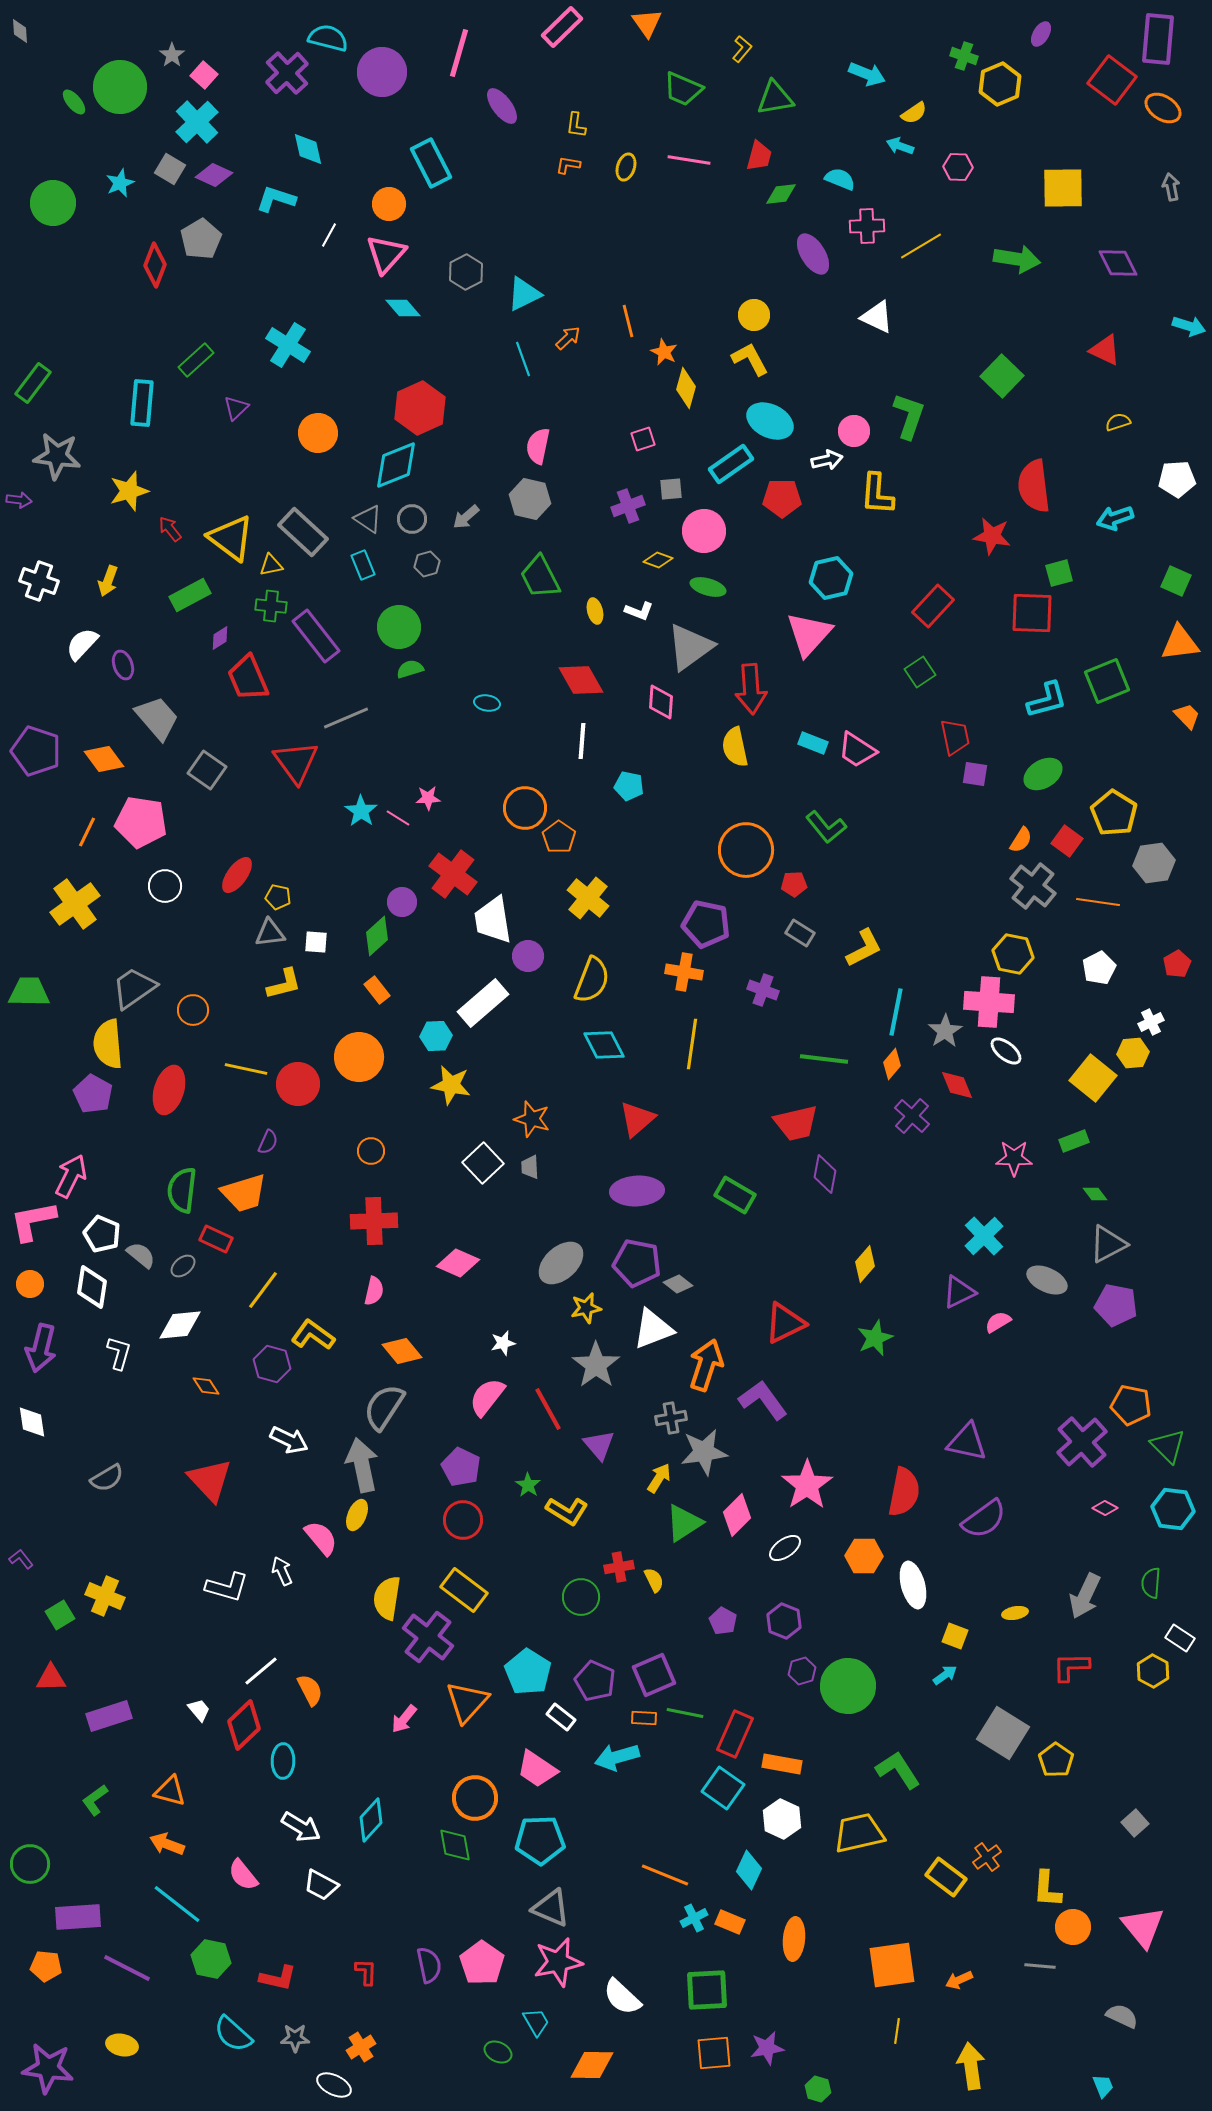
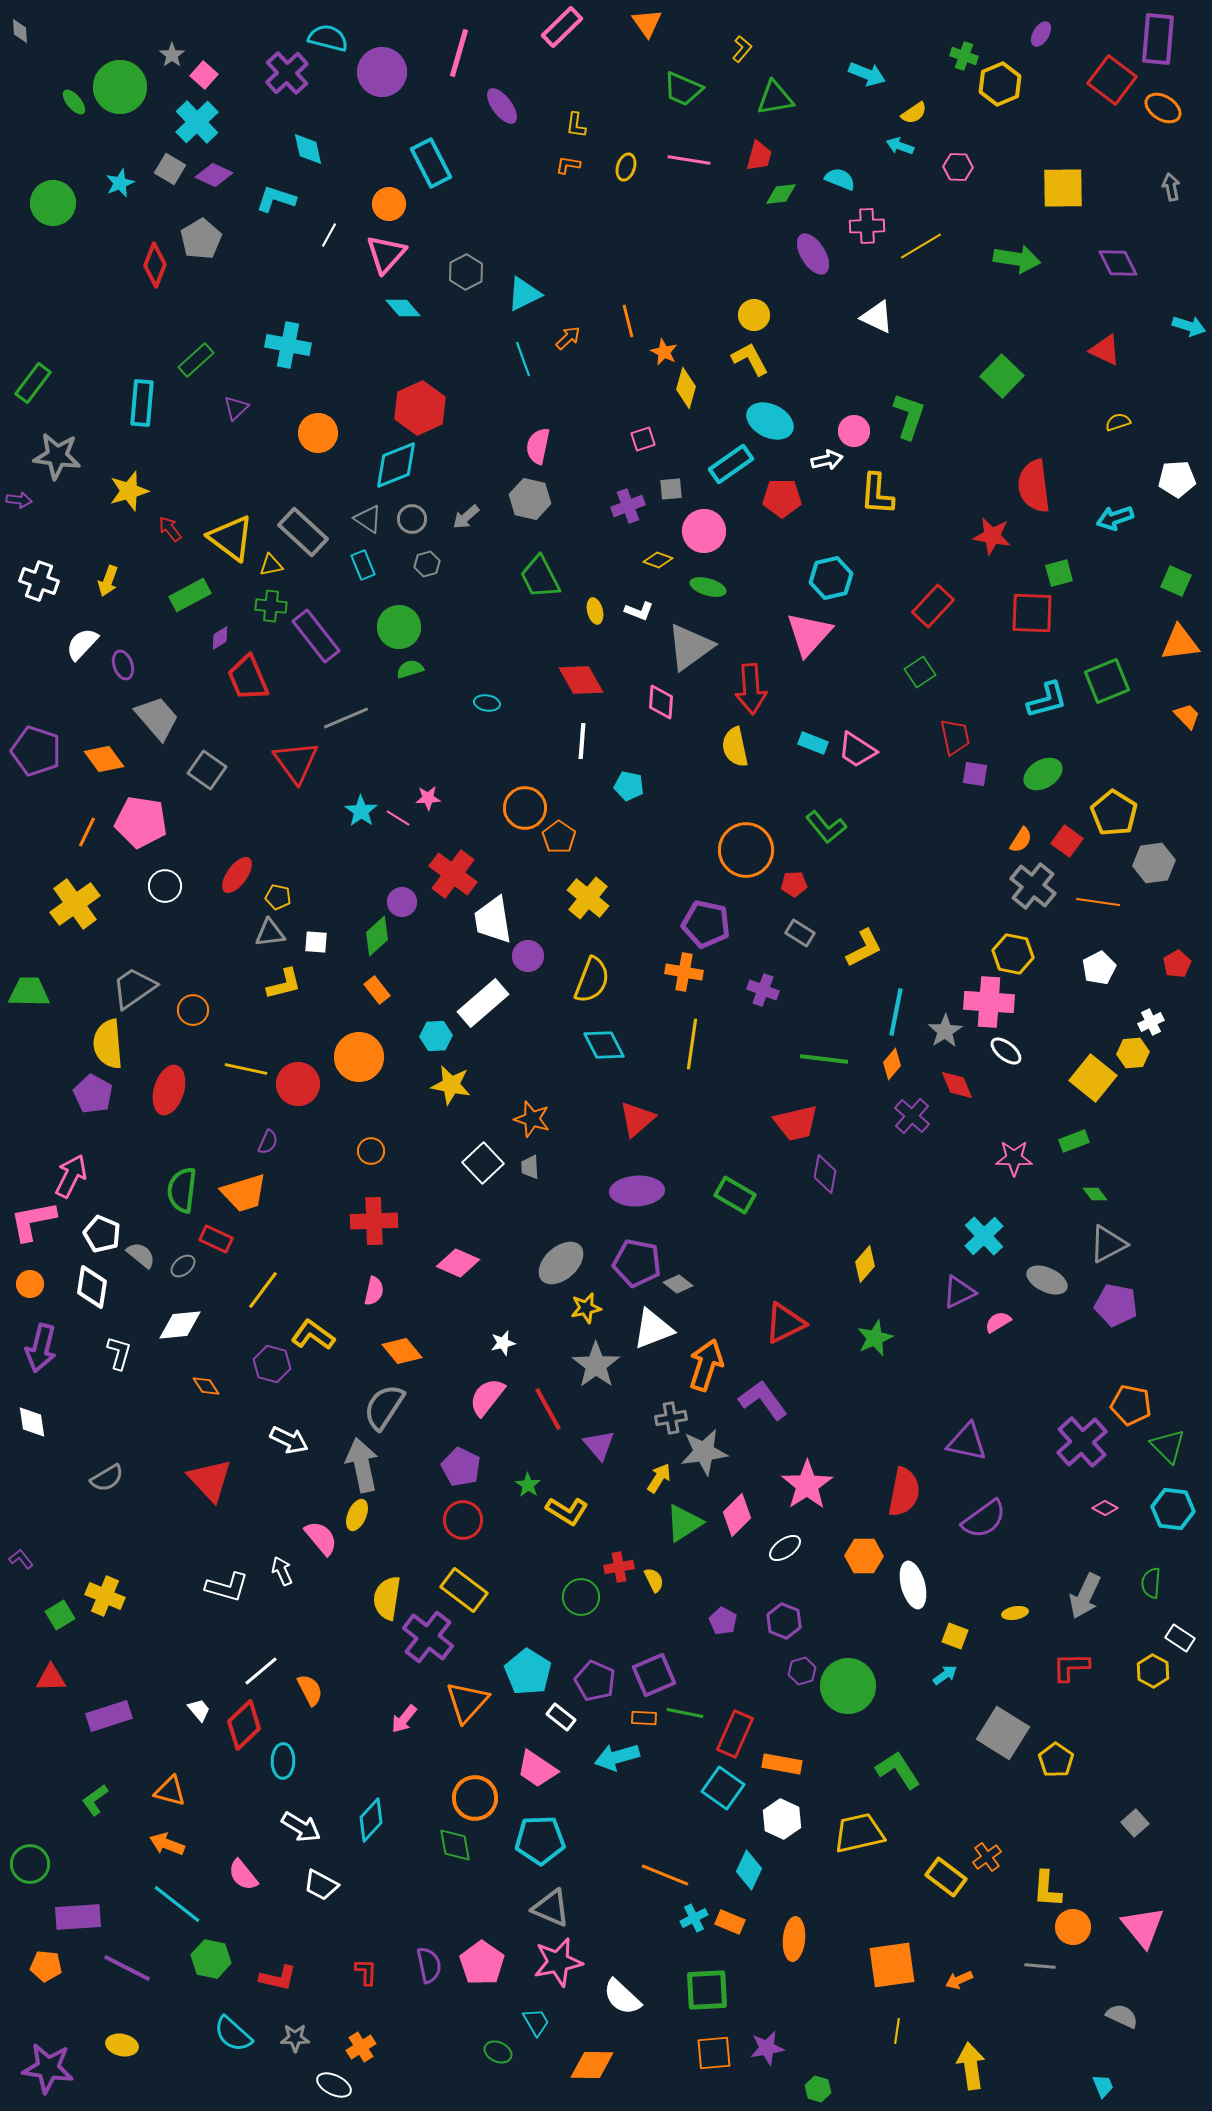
cyan cross at (288, 345): rotated 21 degrees counterclockwise
